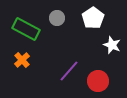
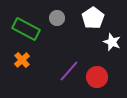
white star: moved 3 px up
red circle: moved 1 px left, 4 px up
